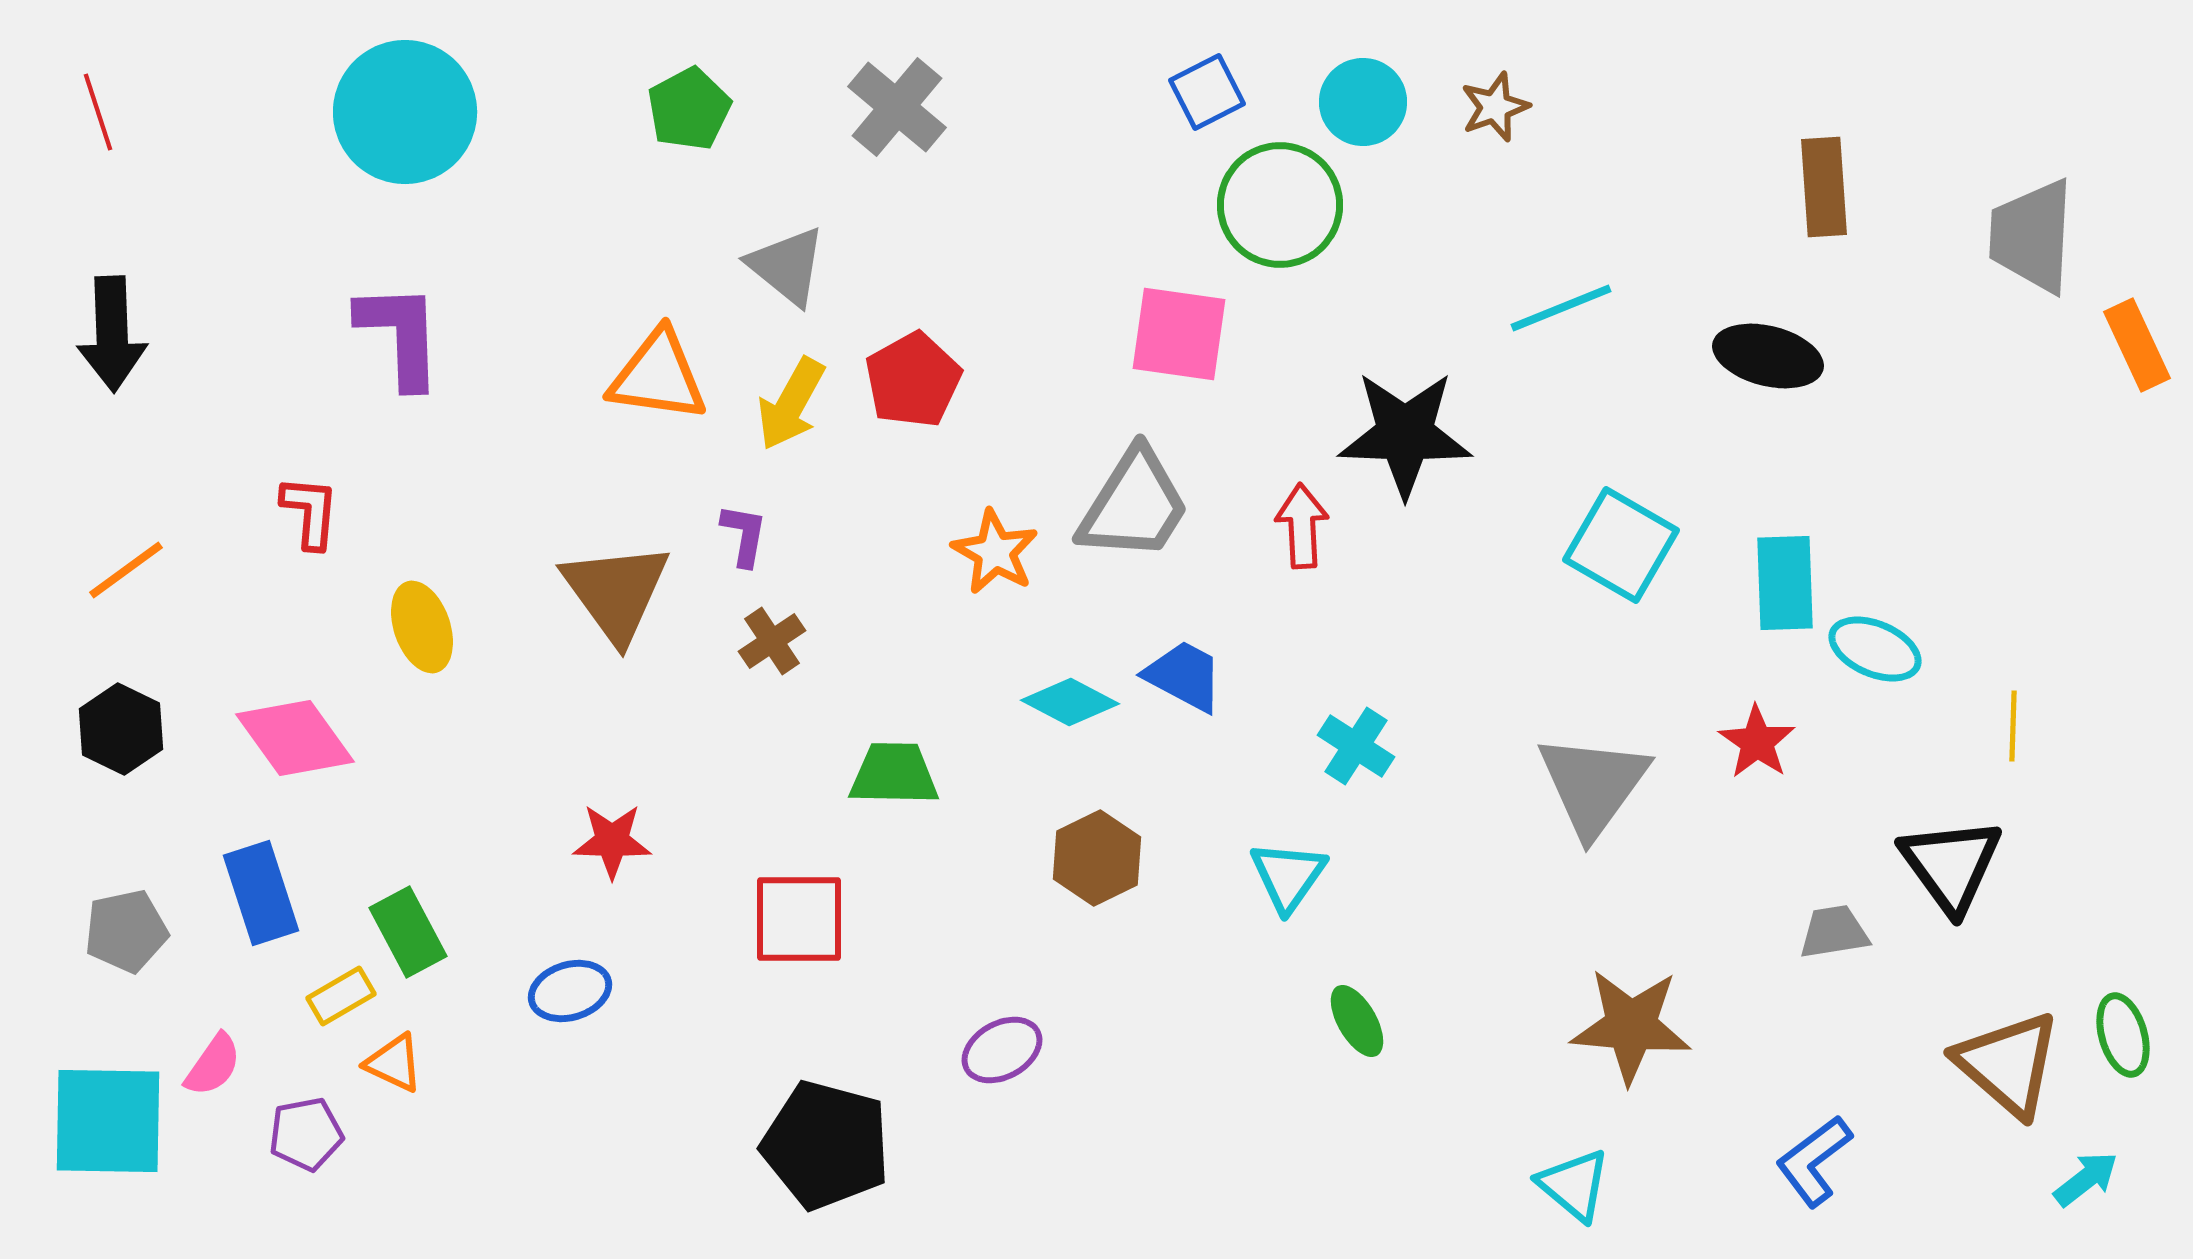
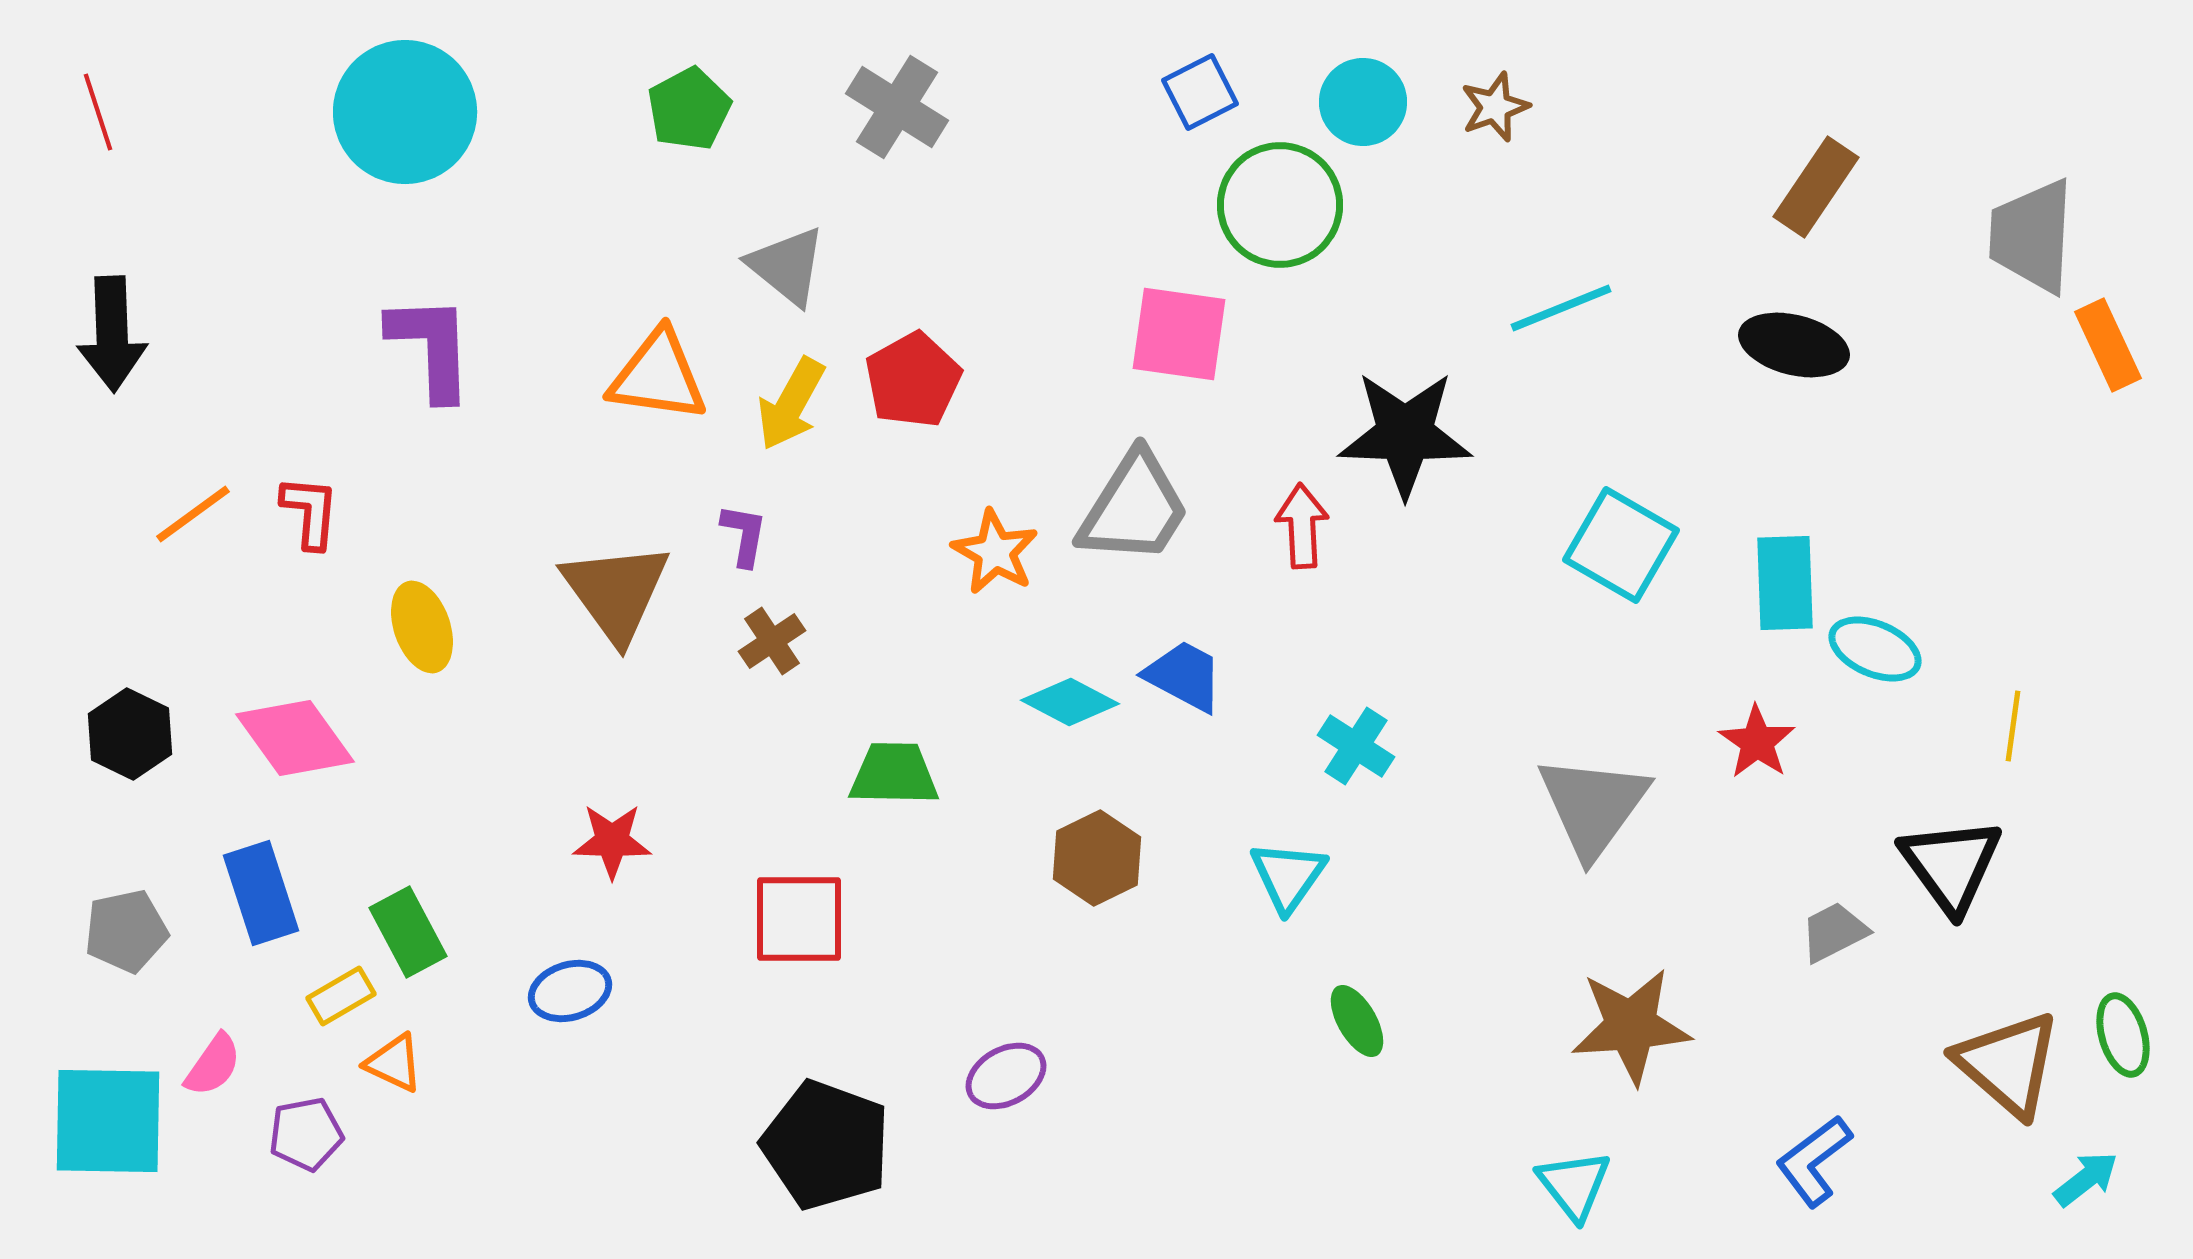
blue square at (1207, 92): moved 7 px left
gray cross at (897, 107): rotated 8 degrees counterclockwise
brown rectangle at (1824, 187): moved 8 px left; rotated 38 degrees clockwise
purple L-shape at (400, 335): moved 31 px right, 12 px down
orange rectangle at (2137, 345): moved 29 px left
black ellipse at (1768, 356): moved 26 px right, 11 px up
gray trapezoid at (1134, 505): moved 3 px down
orange line at (126, 570): moved 67 px right, 56 px up
yellow line at (2013, 726): rotated 6 degrees clockwise
black hexagon at (121, 729): moved 9 px right, 5 px down
gray triangle at (1593, 785): moved 21 px down
gray trapezoid at (1834, 932): rotated 18 degrees counterclockwise
brown star at (1631, 1026): rotated 9 degrees counterclockwise
purple ellipse at (1002, 1050): moved 4 px right, 26 px down
black pentagon at (826, 1145): rotated 5 degrees clockwise
cyan triangle at (1574, 1185): rotated 12 degrees clockwise
